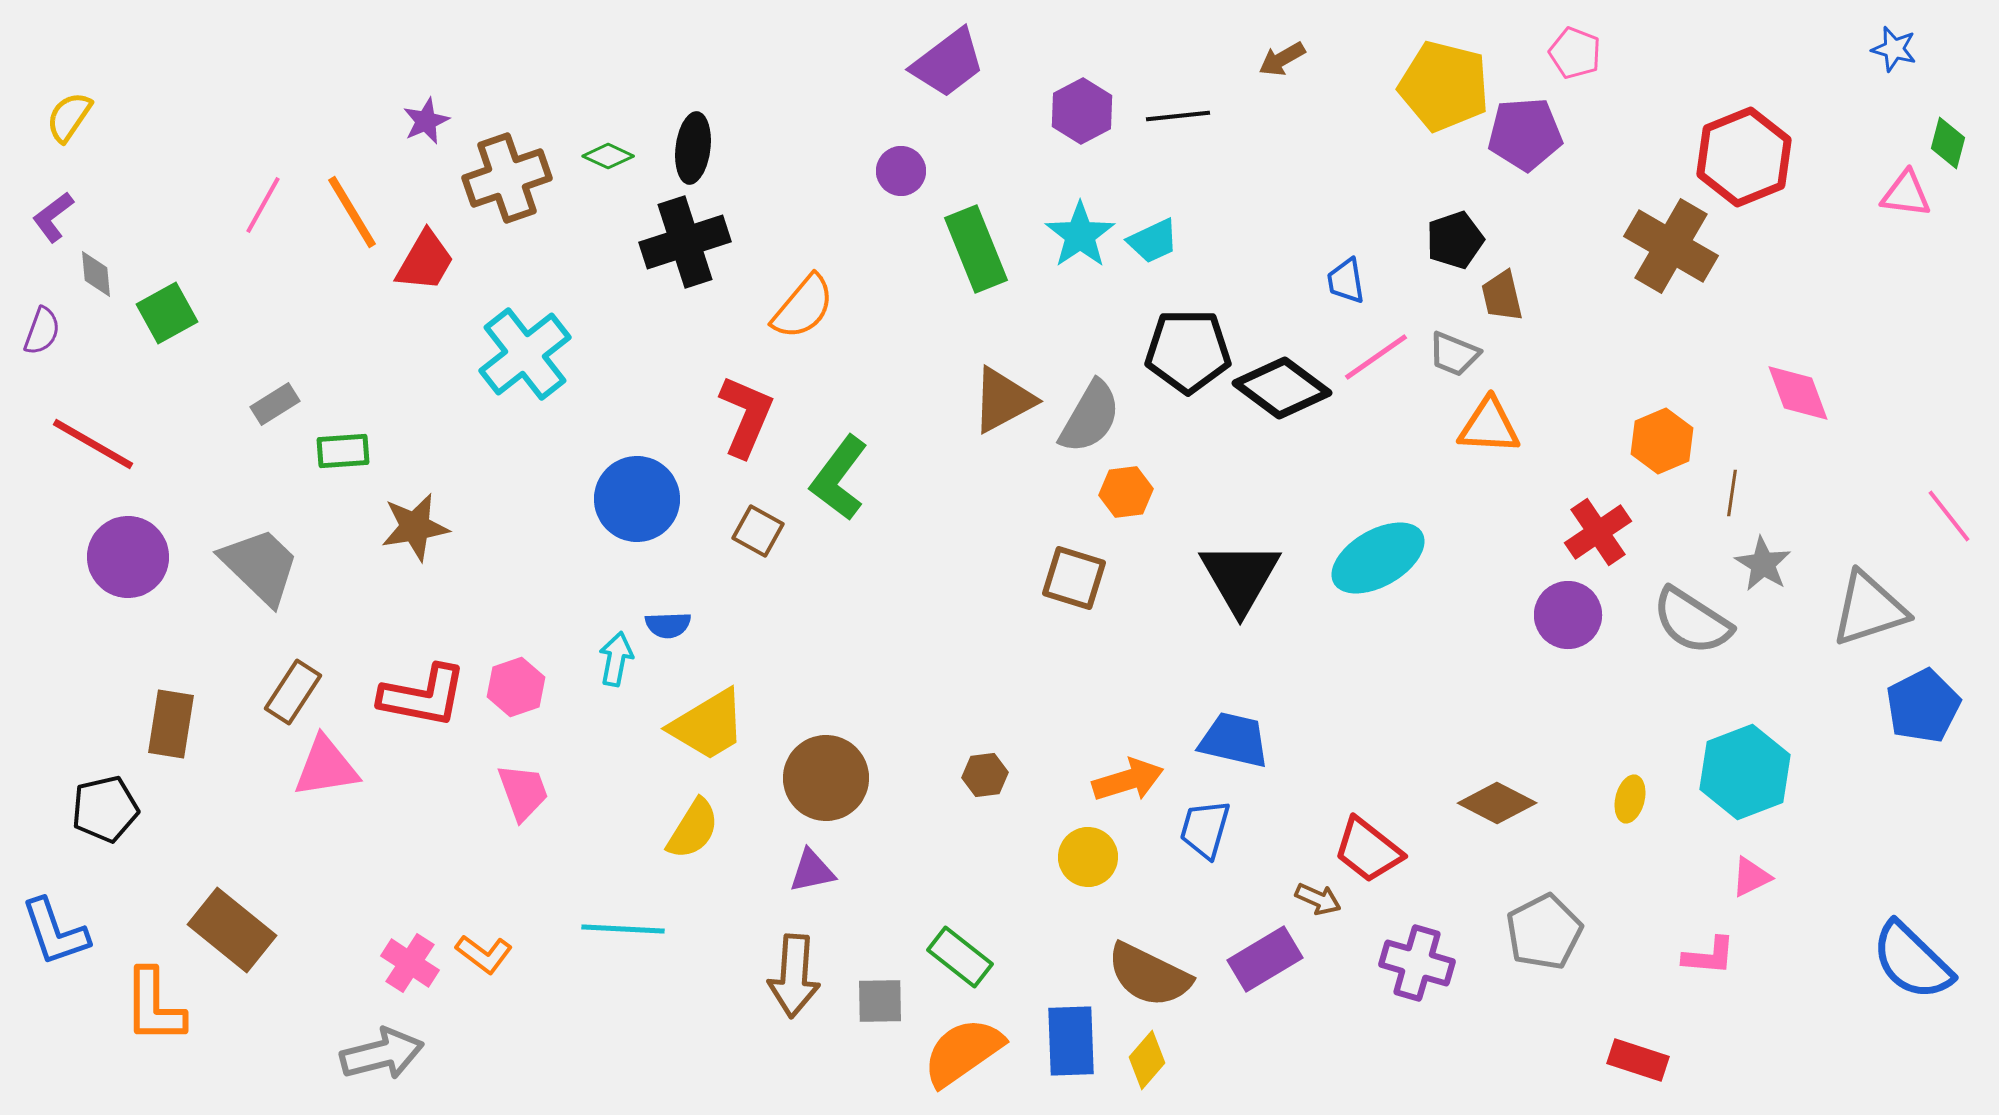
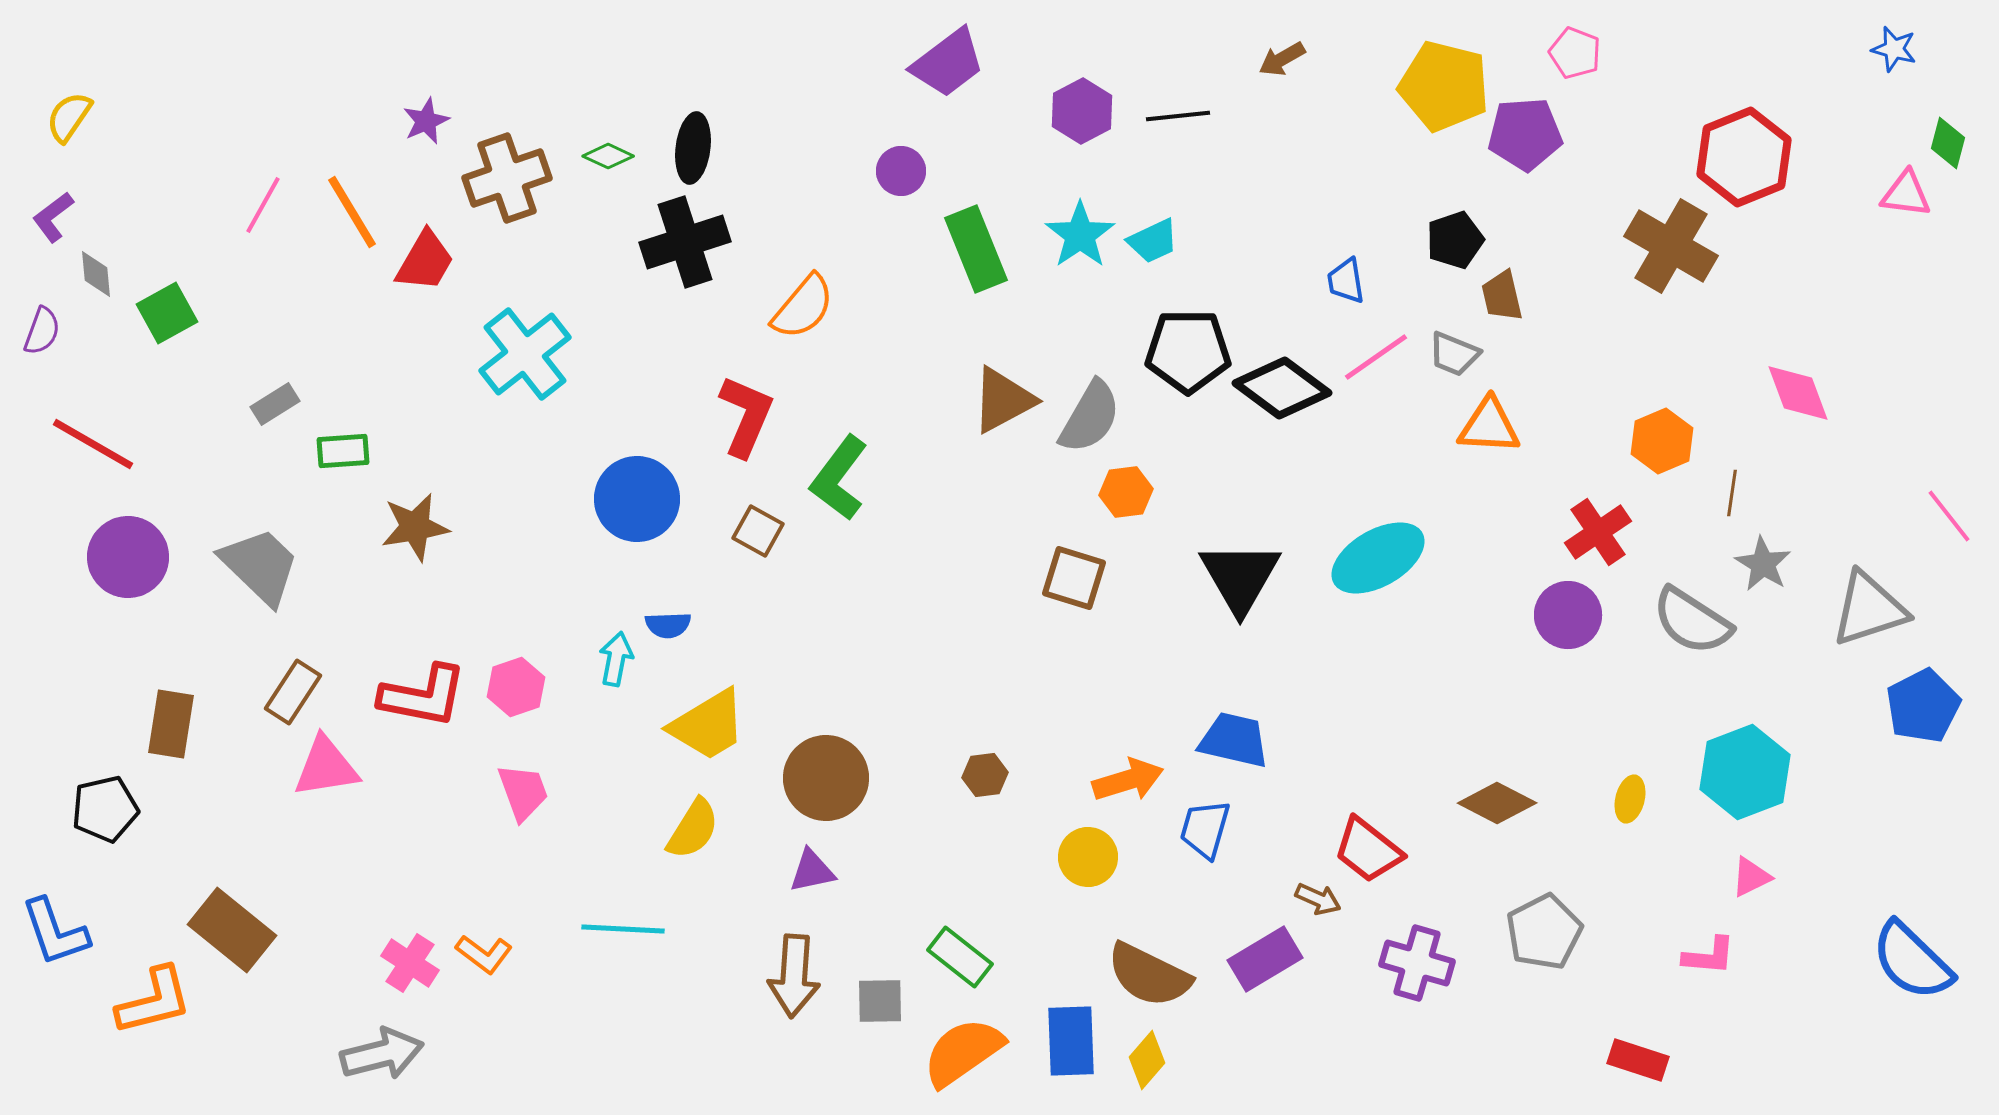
orange L-shape at (154, 1006): moved 5 px up; rotated 104 degrees counterclockwise
